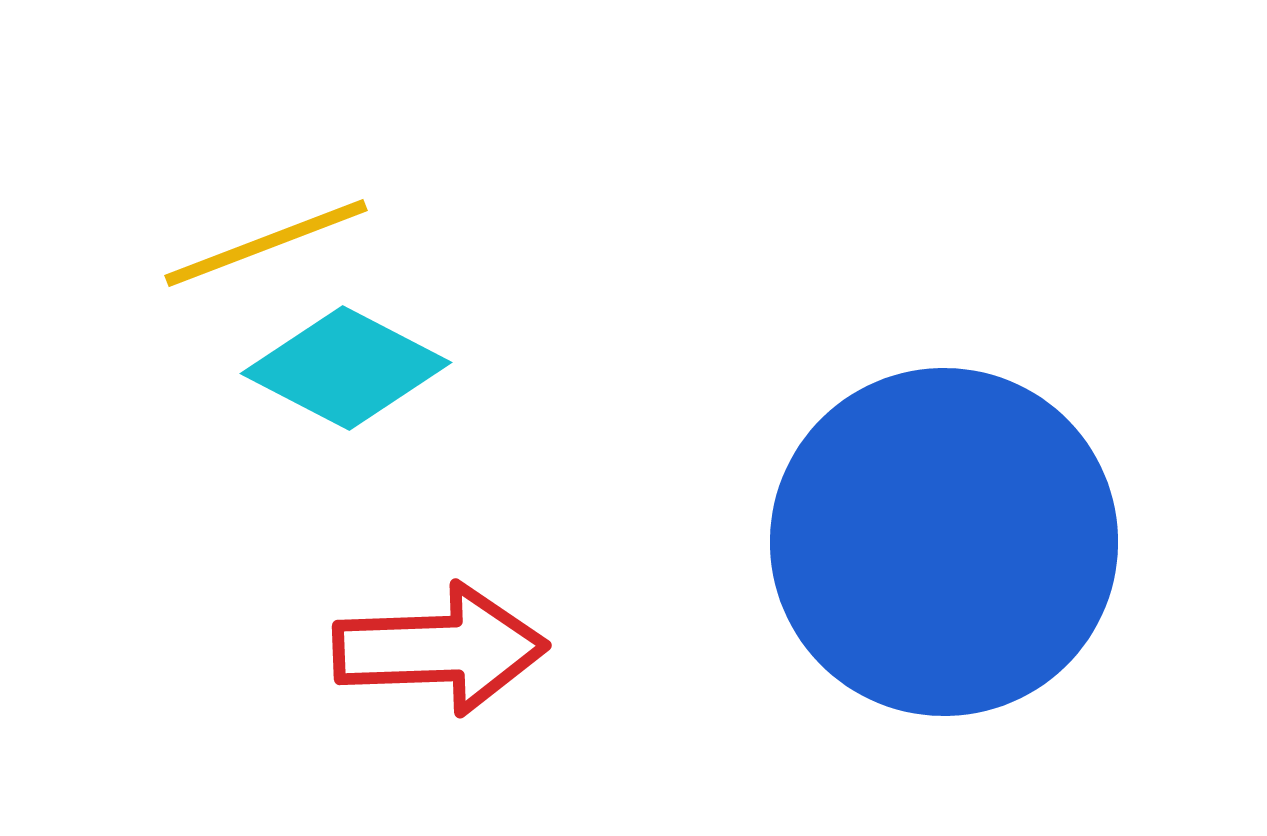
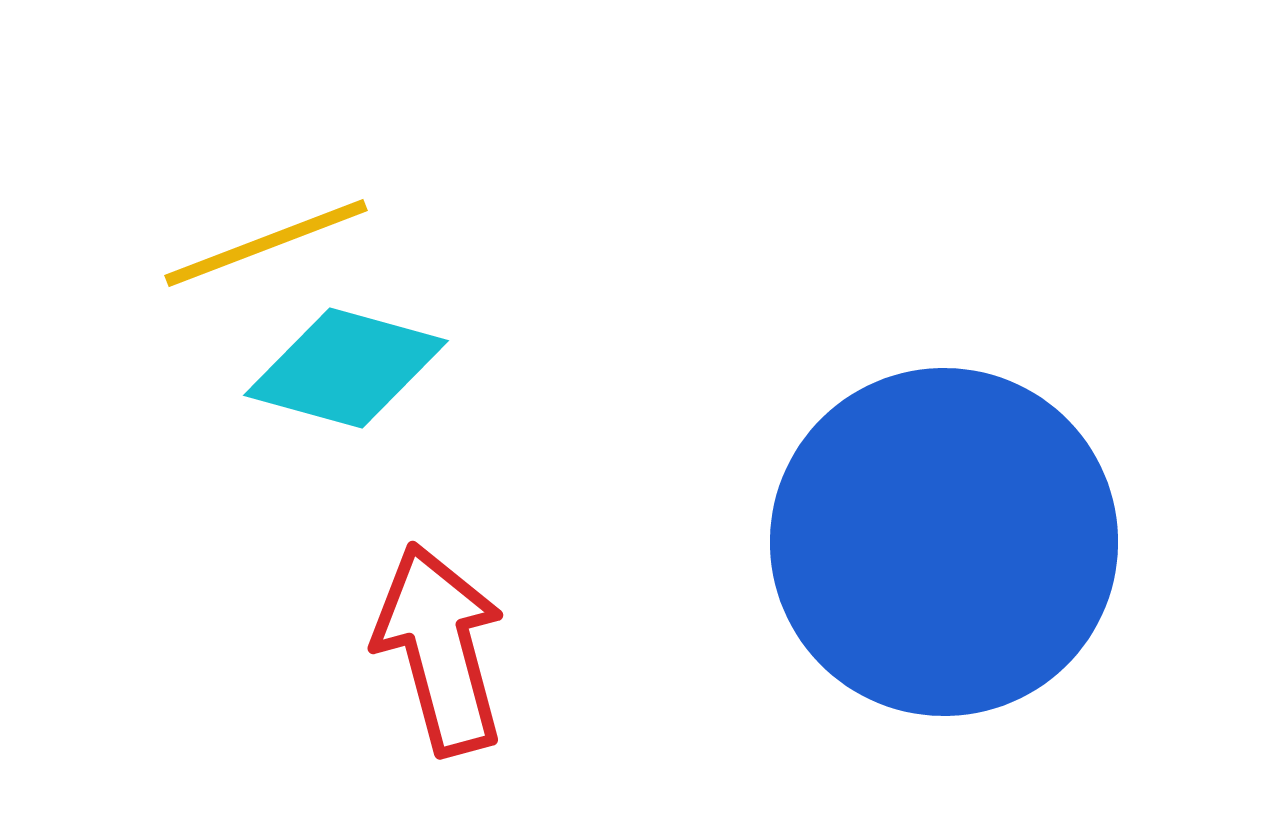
cyan diamond: rotated 12 degrees counterclockwise
red arrow: rotated 103 degrees counterclockwise
